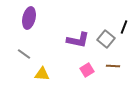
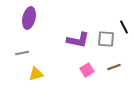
black line: rotated 48 degrees counterclockwise
gray square: rotated 36 degrees counterclockwise
gray line: moved 2 px left, 1 px up; rotated 48 degrees counterclockwise
brown line: moved 1 px right, 1 px down; rotated 24 degrees counterclockwise
yellow triangle: moved 6 px left; rotated 21 degrees counterclockwise
